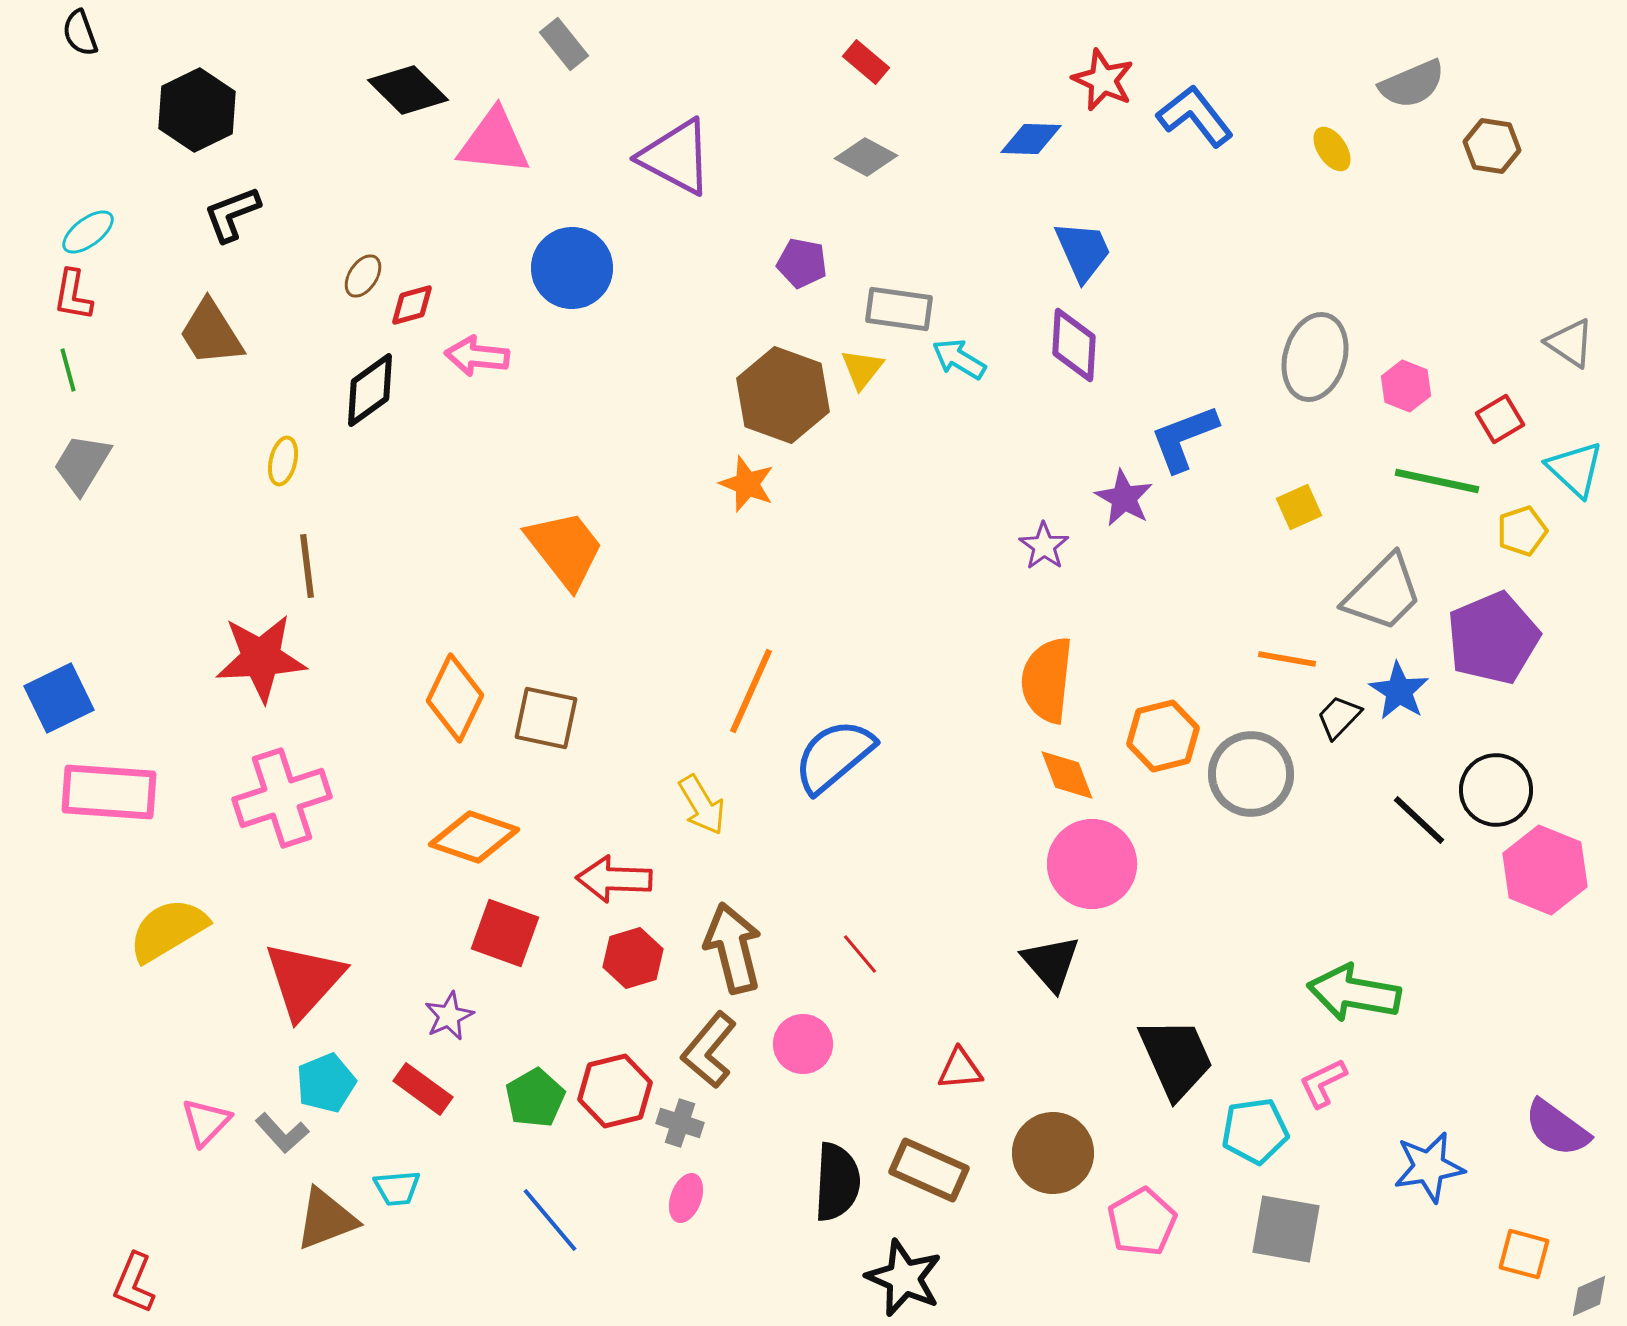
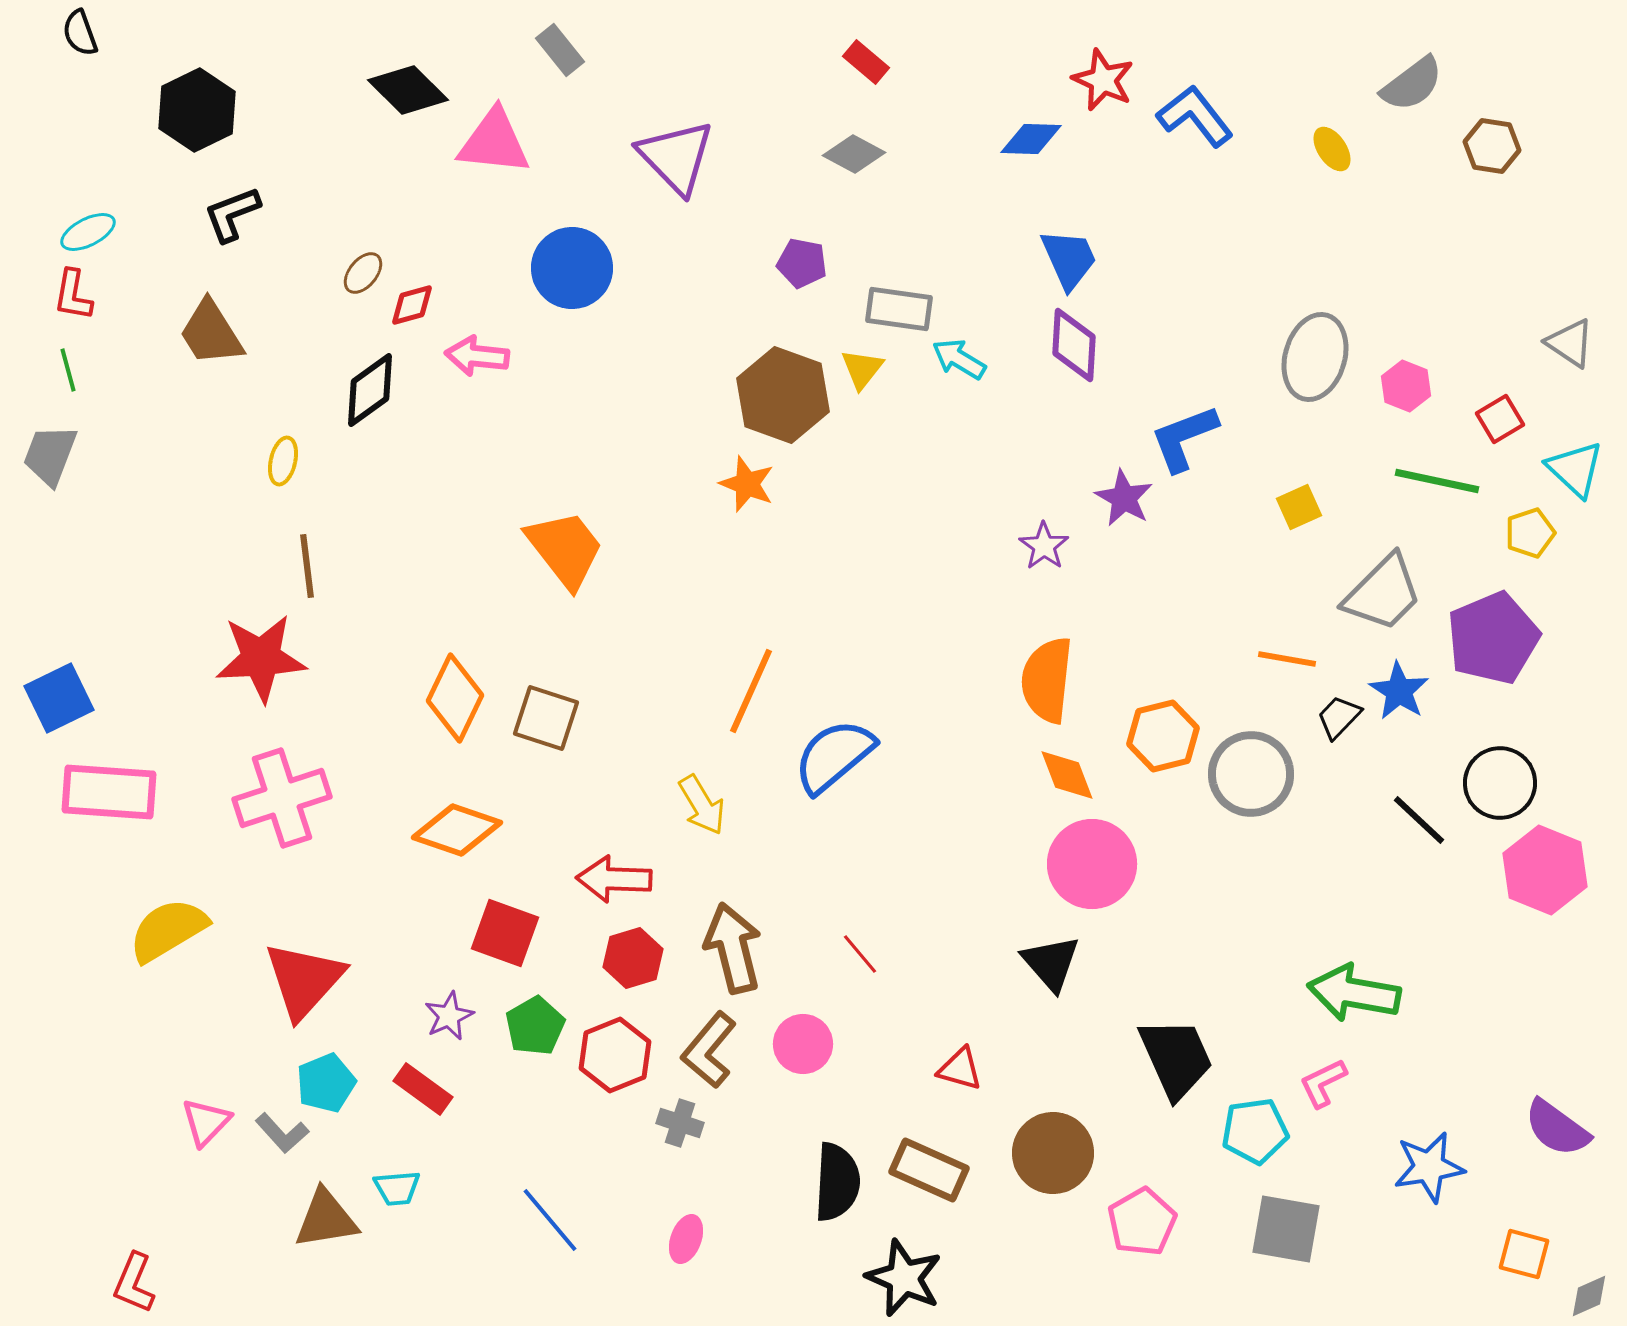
gray rectangle at (564, 44): moved 4 px left, 6 px down
gray semicircle at (1412, 84): rotated 14 degrees counterclockwise
purple triangle at (676, 157): rotated 18 degrees clockwise
gray diamond at (866, 157): moved 12 px left, 3 px up
cyan ellipse at (88, 232): rotated 10 degrees clockwise
blue trapezoid at (1083, 251): moved 14 px left, 8 px down
brown ellipse at (363, 276): moved 3 px up; rotated 6 degrees clockwise
gray trapezoid at (82, 464): moved 32 px left, 9 px up; rotated 10 degrees counterclockwise
yellow pentagon at (1522, 531): moved 8 px right, 2 px down
brown square at (546, 718): rotated 6 degrees clockwise
black circle at (1496, 790): moved 4 px right, 7 px up
orange diamond at (474, 837): moved 17 px left, 7 px up
red triangle at (960, 1069): rotated 21 degrees clockwise
red hexagon at (615, 1091): moved 36 px up; rotated 8 degrees counterclockwise
green pentagon at (535, 1098): moved 72 px up
pink ellipse at (686, 1198): moved 41 px down
brown triangle at (326, 1219): rotated 12 degrees clockwise
